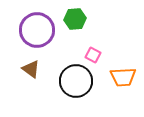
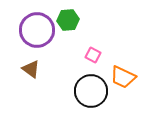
green hexagon: moved 7 px left, 1 px down
orange trapezoid: rotated 28 degrees clockwise
black circle: moved 15 px right, 10 px down
